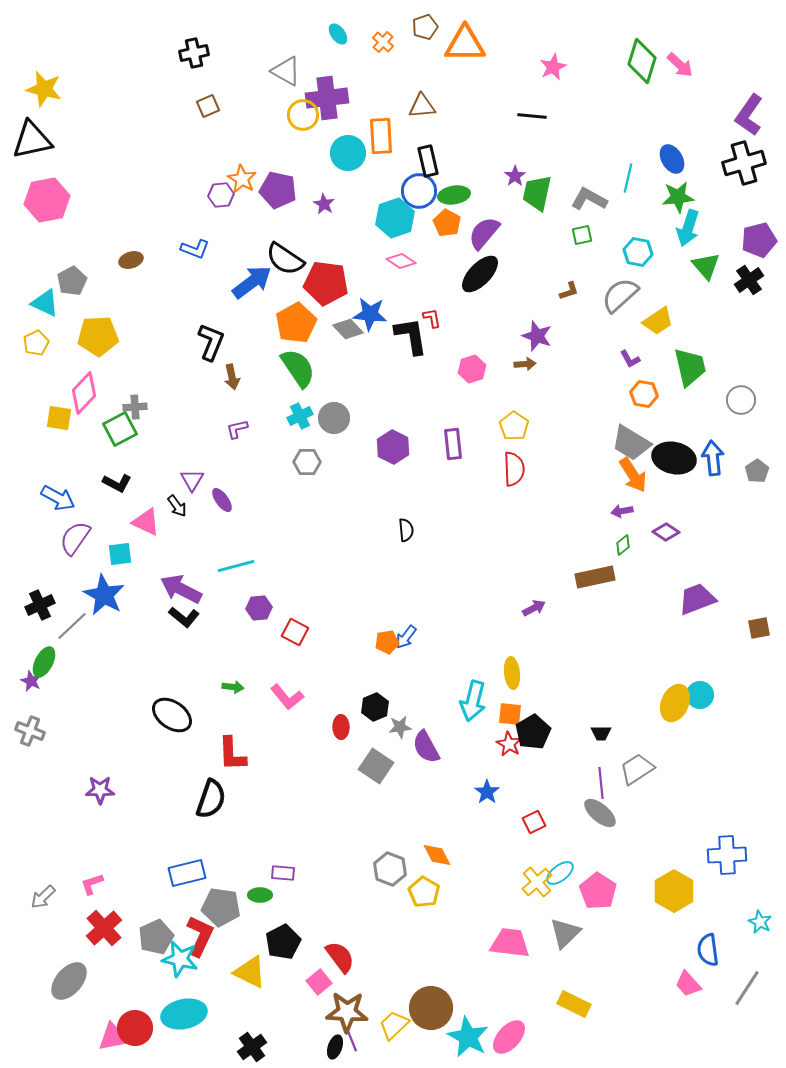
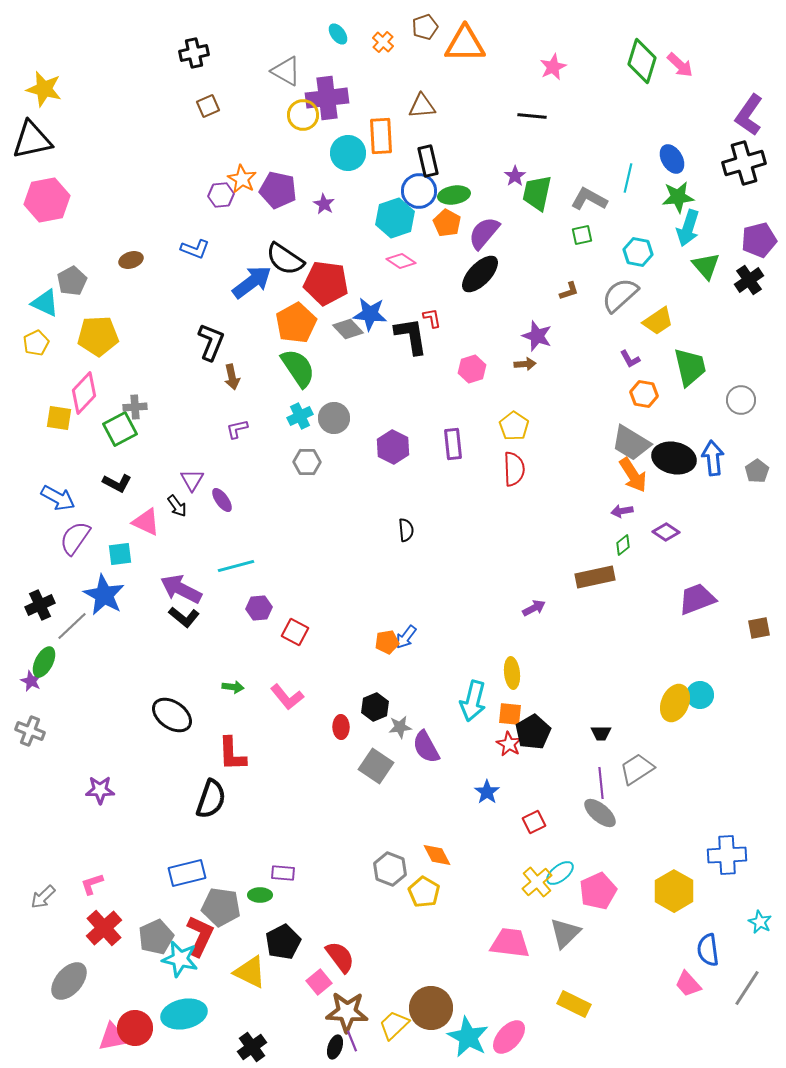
pink pentagon at (598, 891): rotated 15 degrees clockwise
